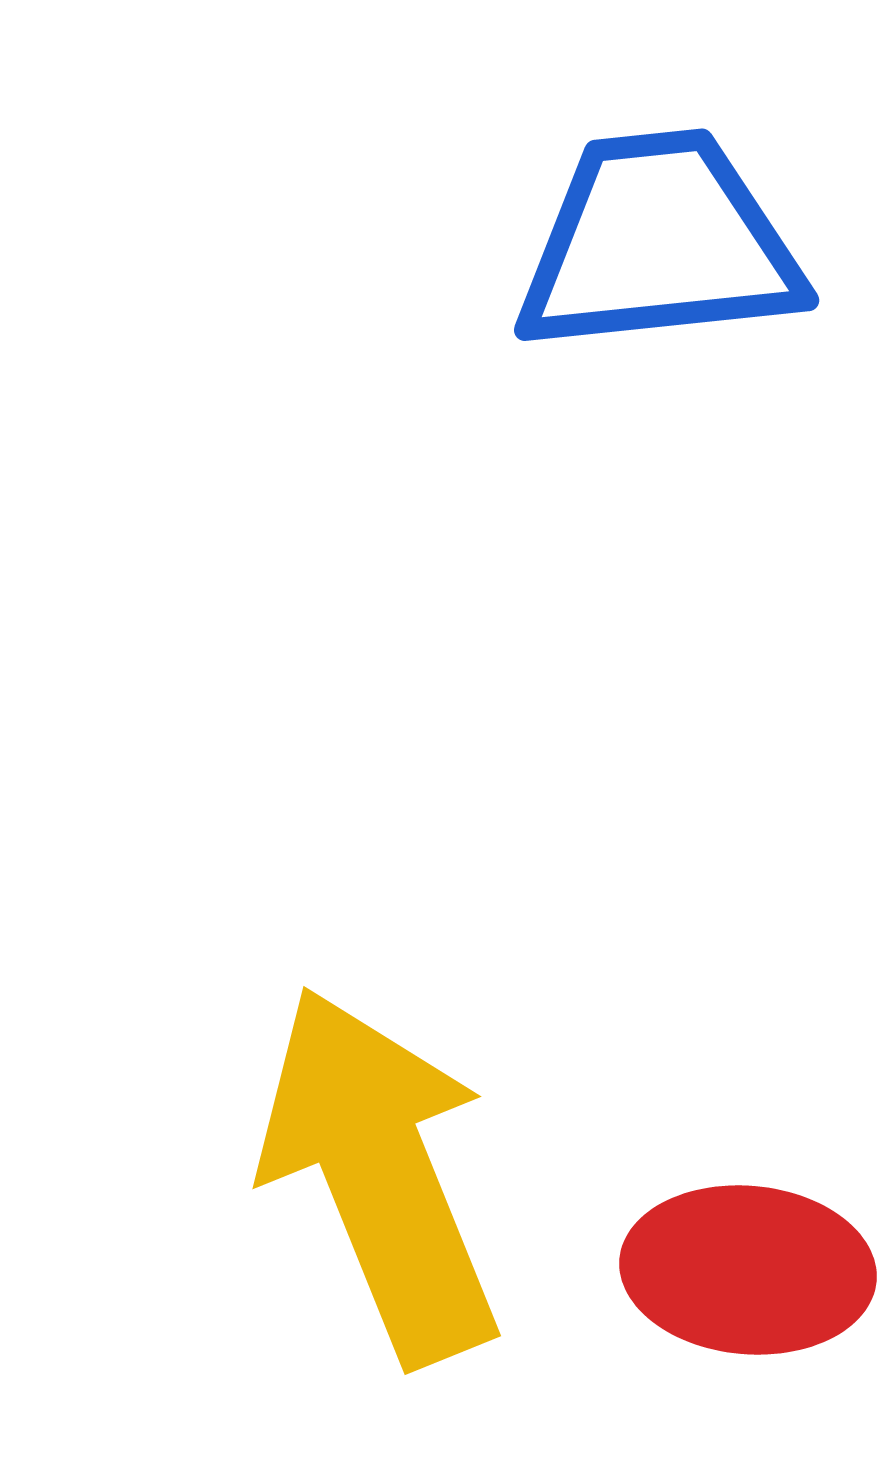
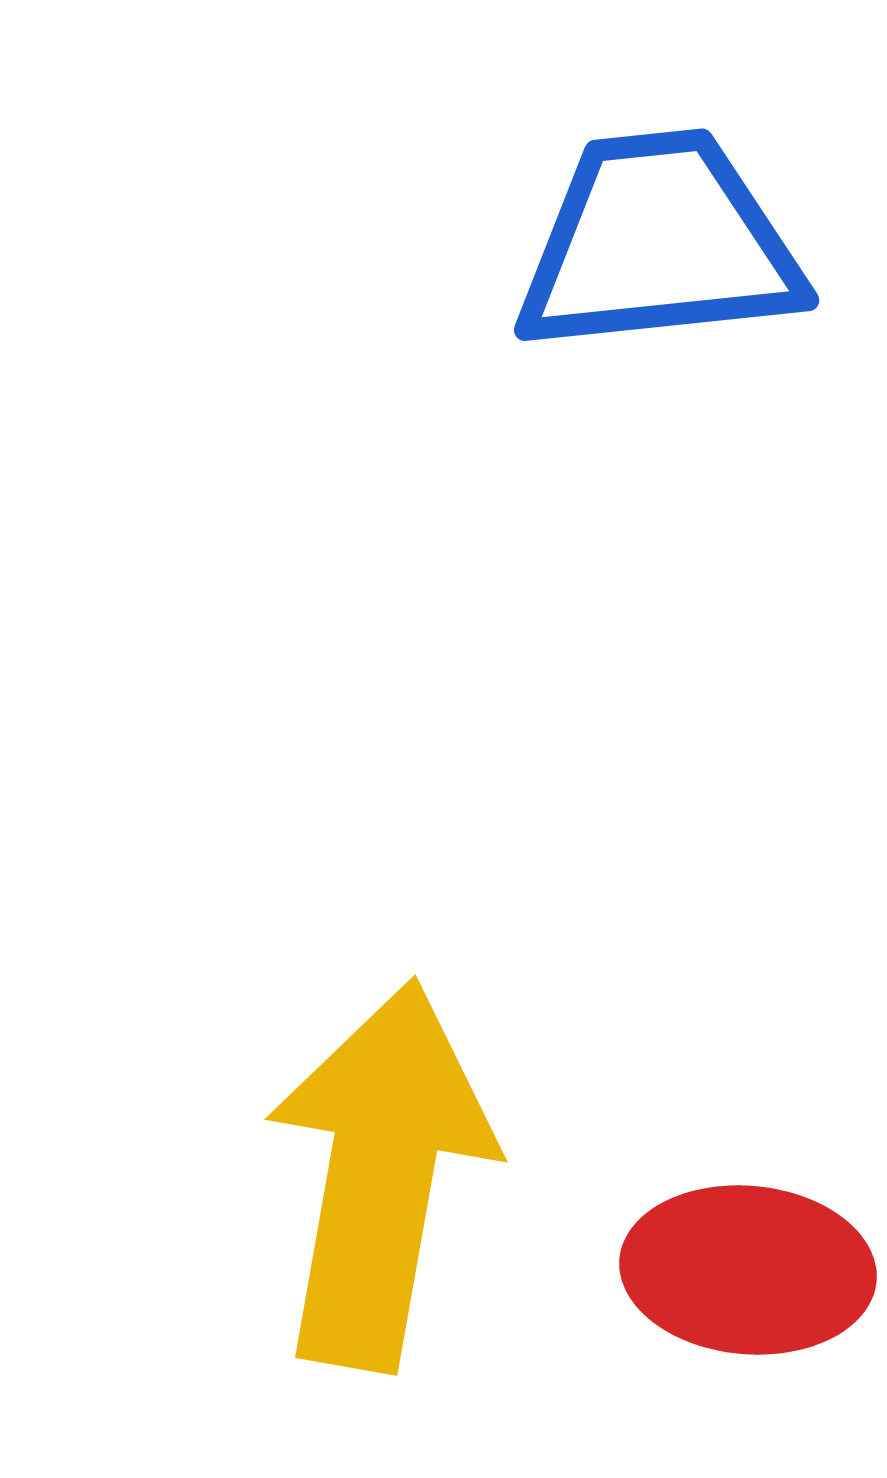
yellow arrow: rotated 32 degrees clockwise
